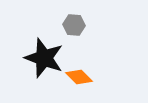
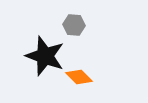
black star: moved 1 px right, 2 px up
